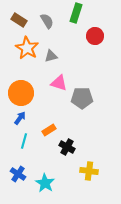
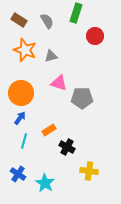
orange star: moved 2 px left, 2 px down; rotated 10 degrees counterclockwise
